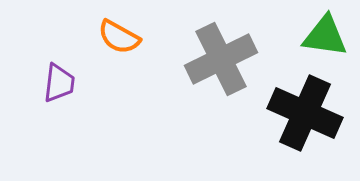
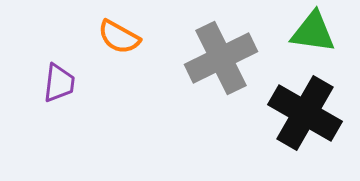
green triangle: moved 12 px left, 4 px up
gray cross: moved 1 px up
black cross: rotated 6 degrees clockwise
